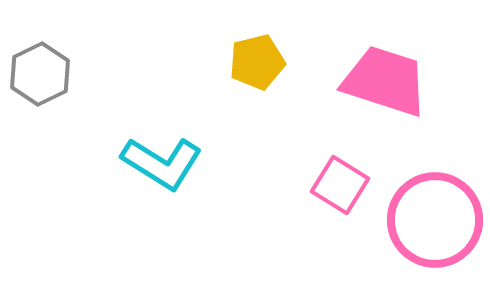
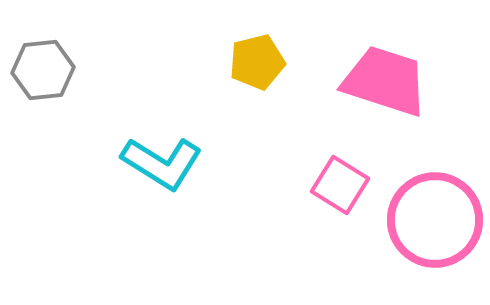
gray hexagon: moved 3 px right, 4 px up; rotated 20 degrees clockwise
